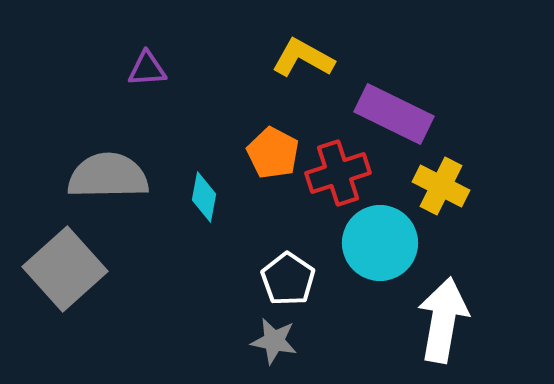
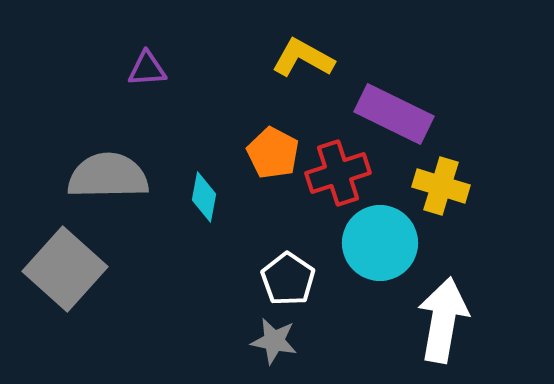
yellow cross: rotated 10 degrees counterclockwise
gray square: rotated 6 degrees counterclockwise
